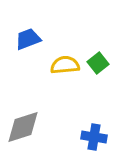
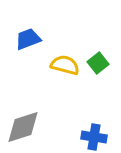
yellow semicircle: rotated 20 degrees clockwise
